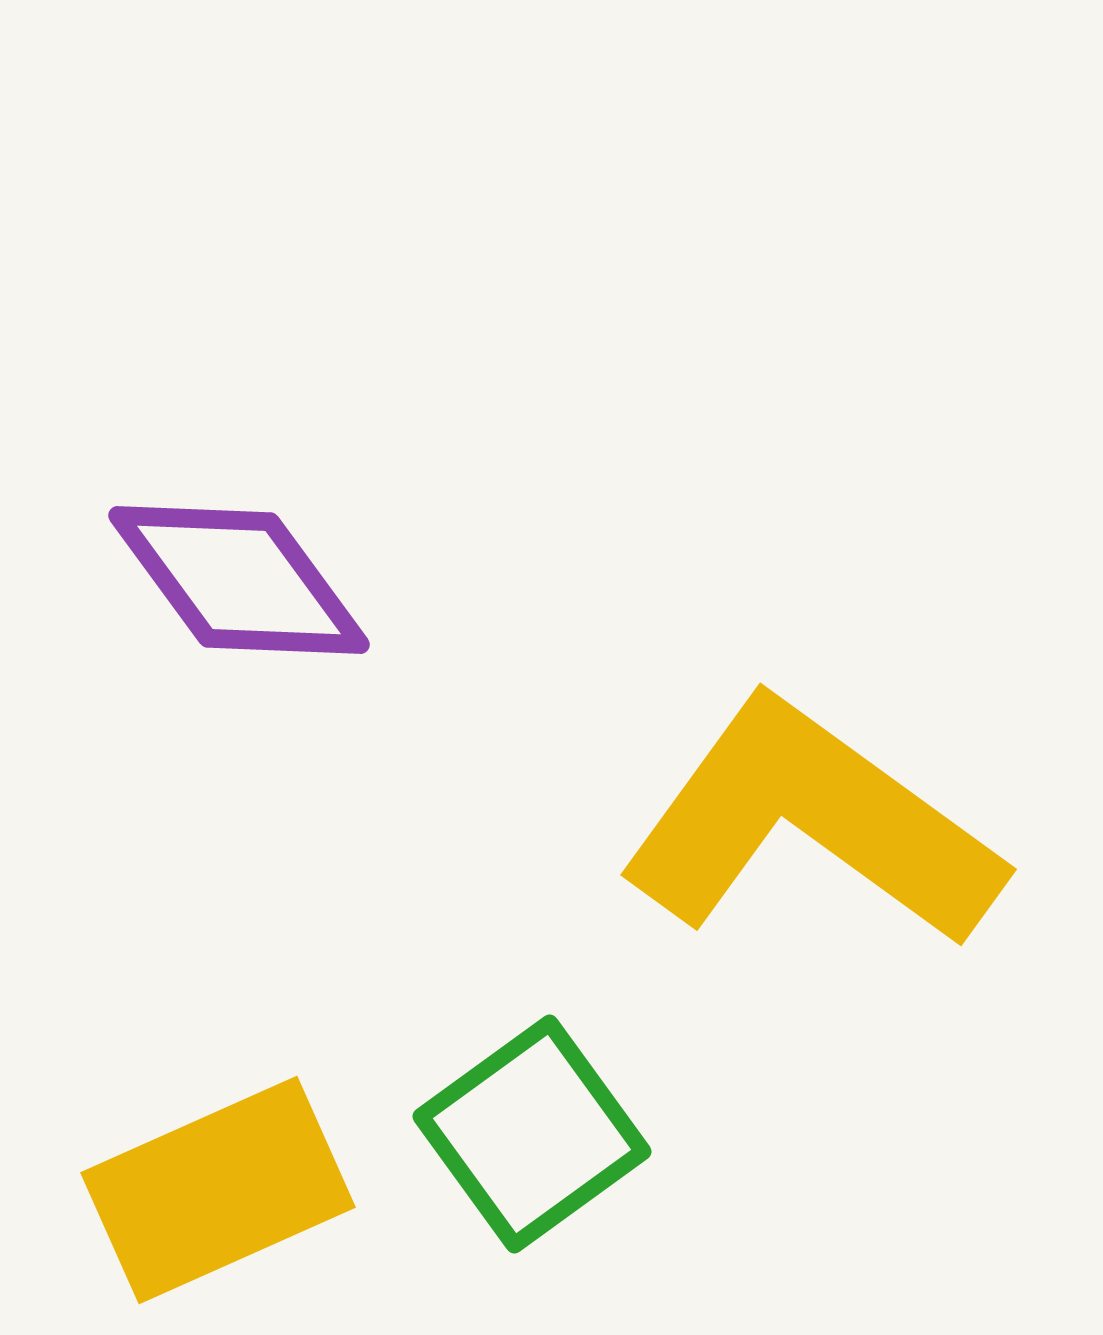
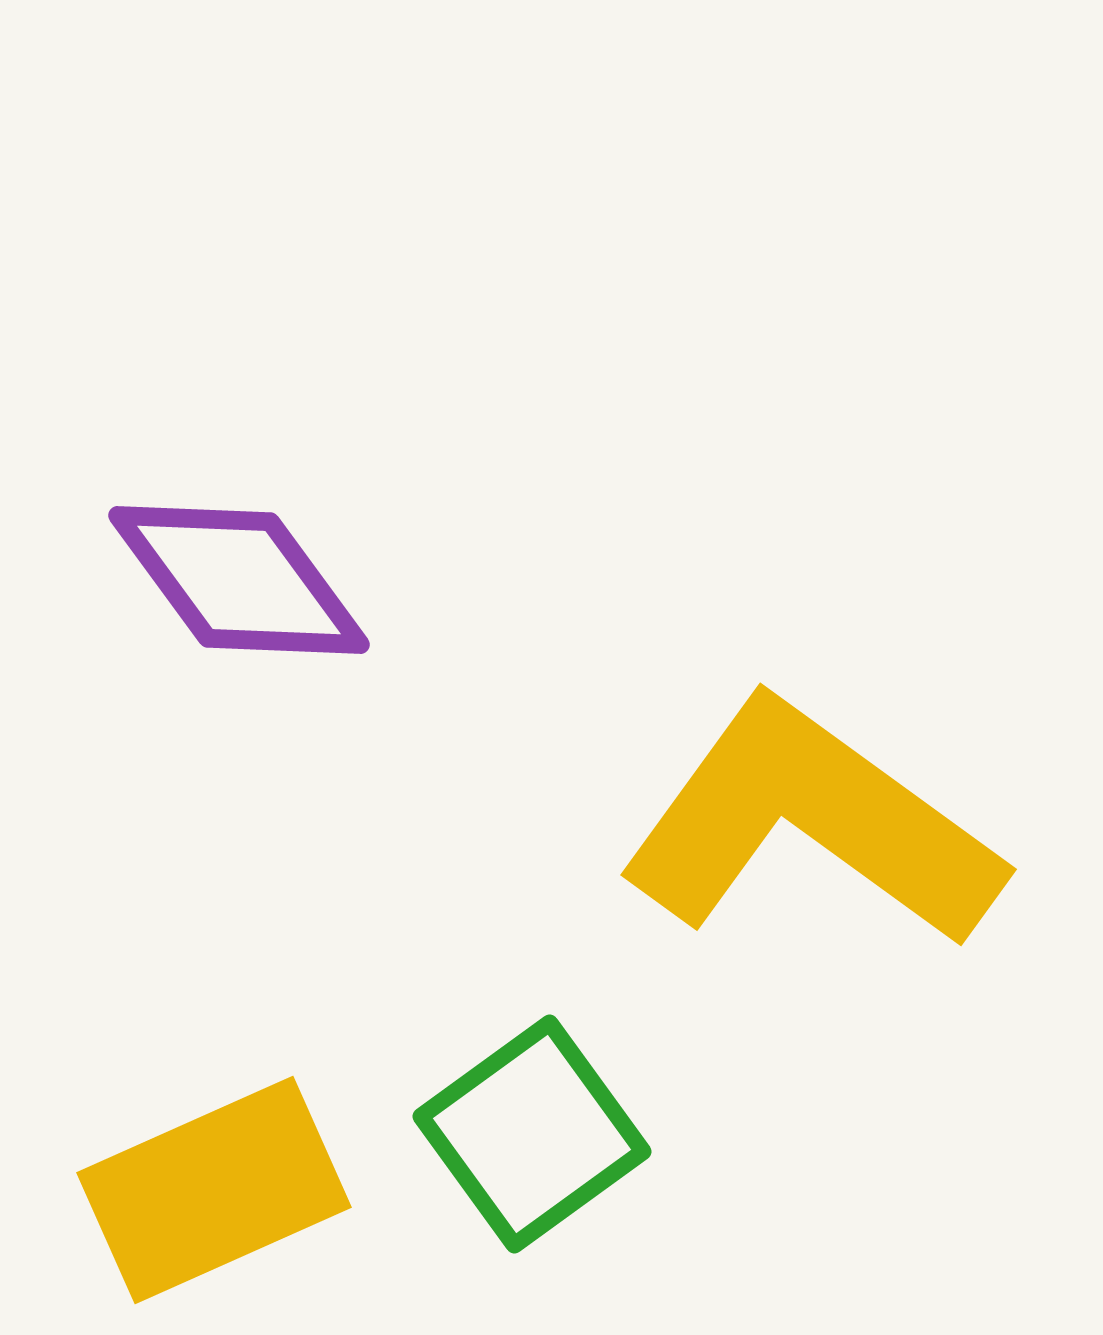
yellow rectangle: moved 4 px left
